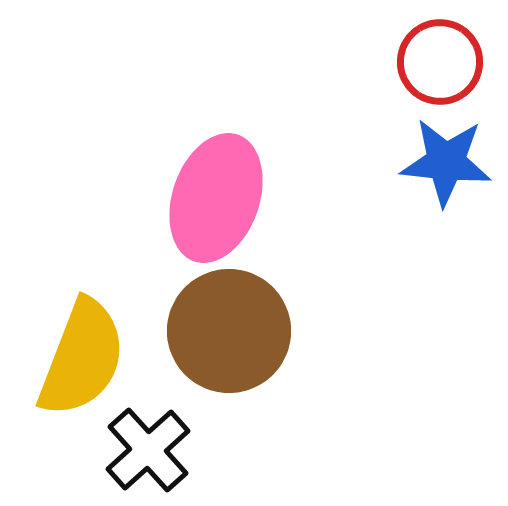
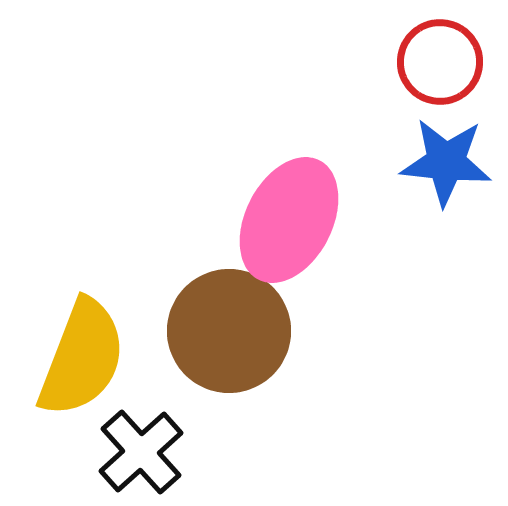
pink ellipse: moved 73 px right, 22 px down; rotated 8 degrees clockwise
black cross: moved 7 px left, 2 px down
